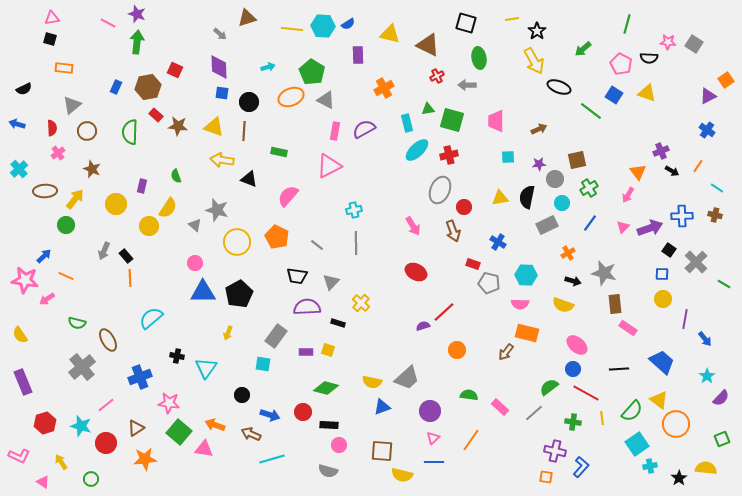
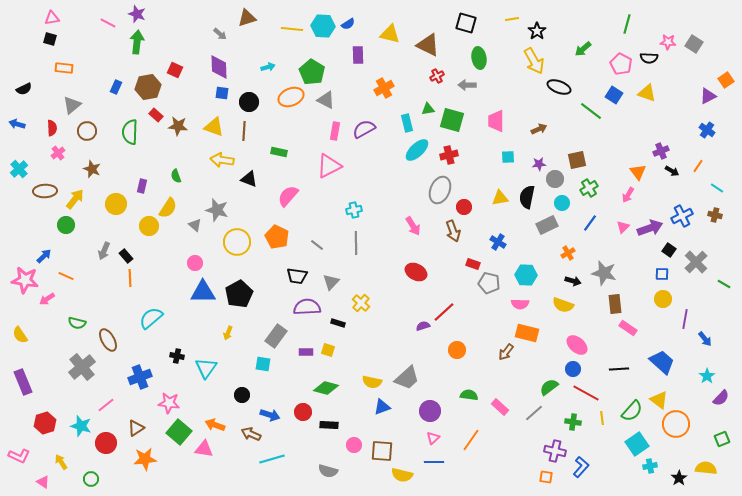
blue cross at (682, 216): rotated 25 degrees counterclockwise
pink circle at (339, 445): moved 15 px right
